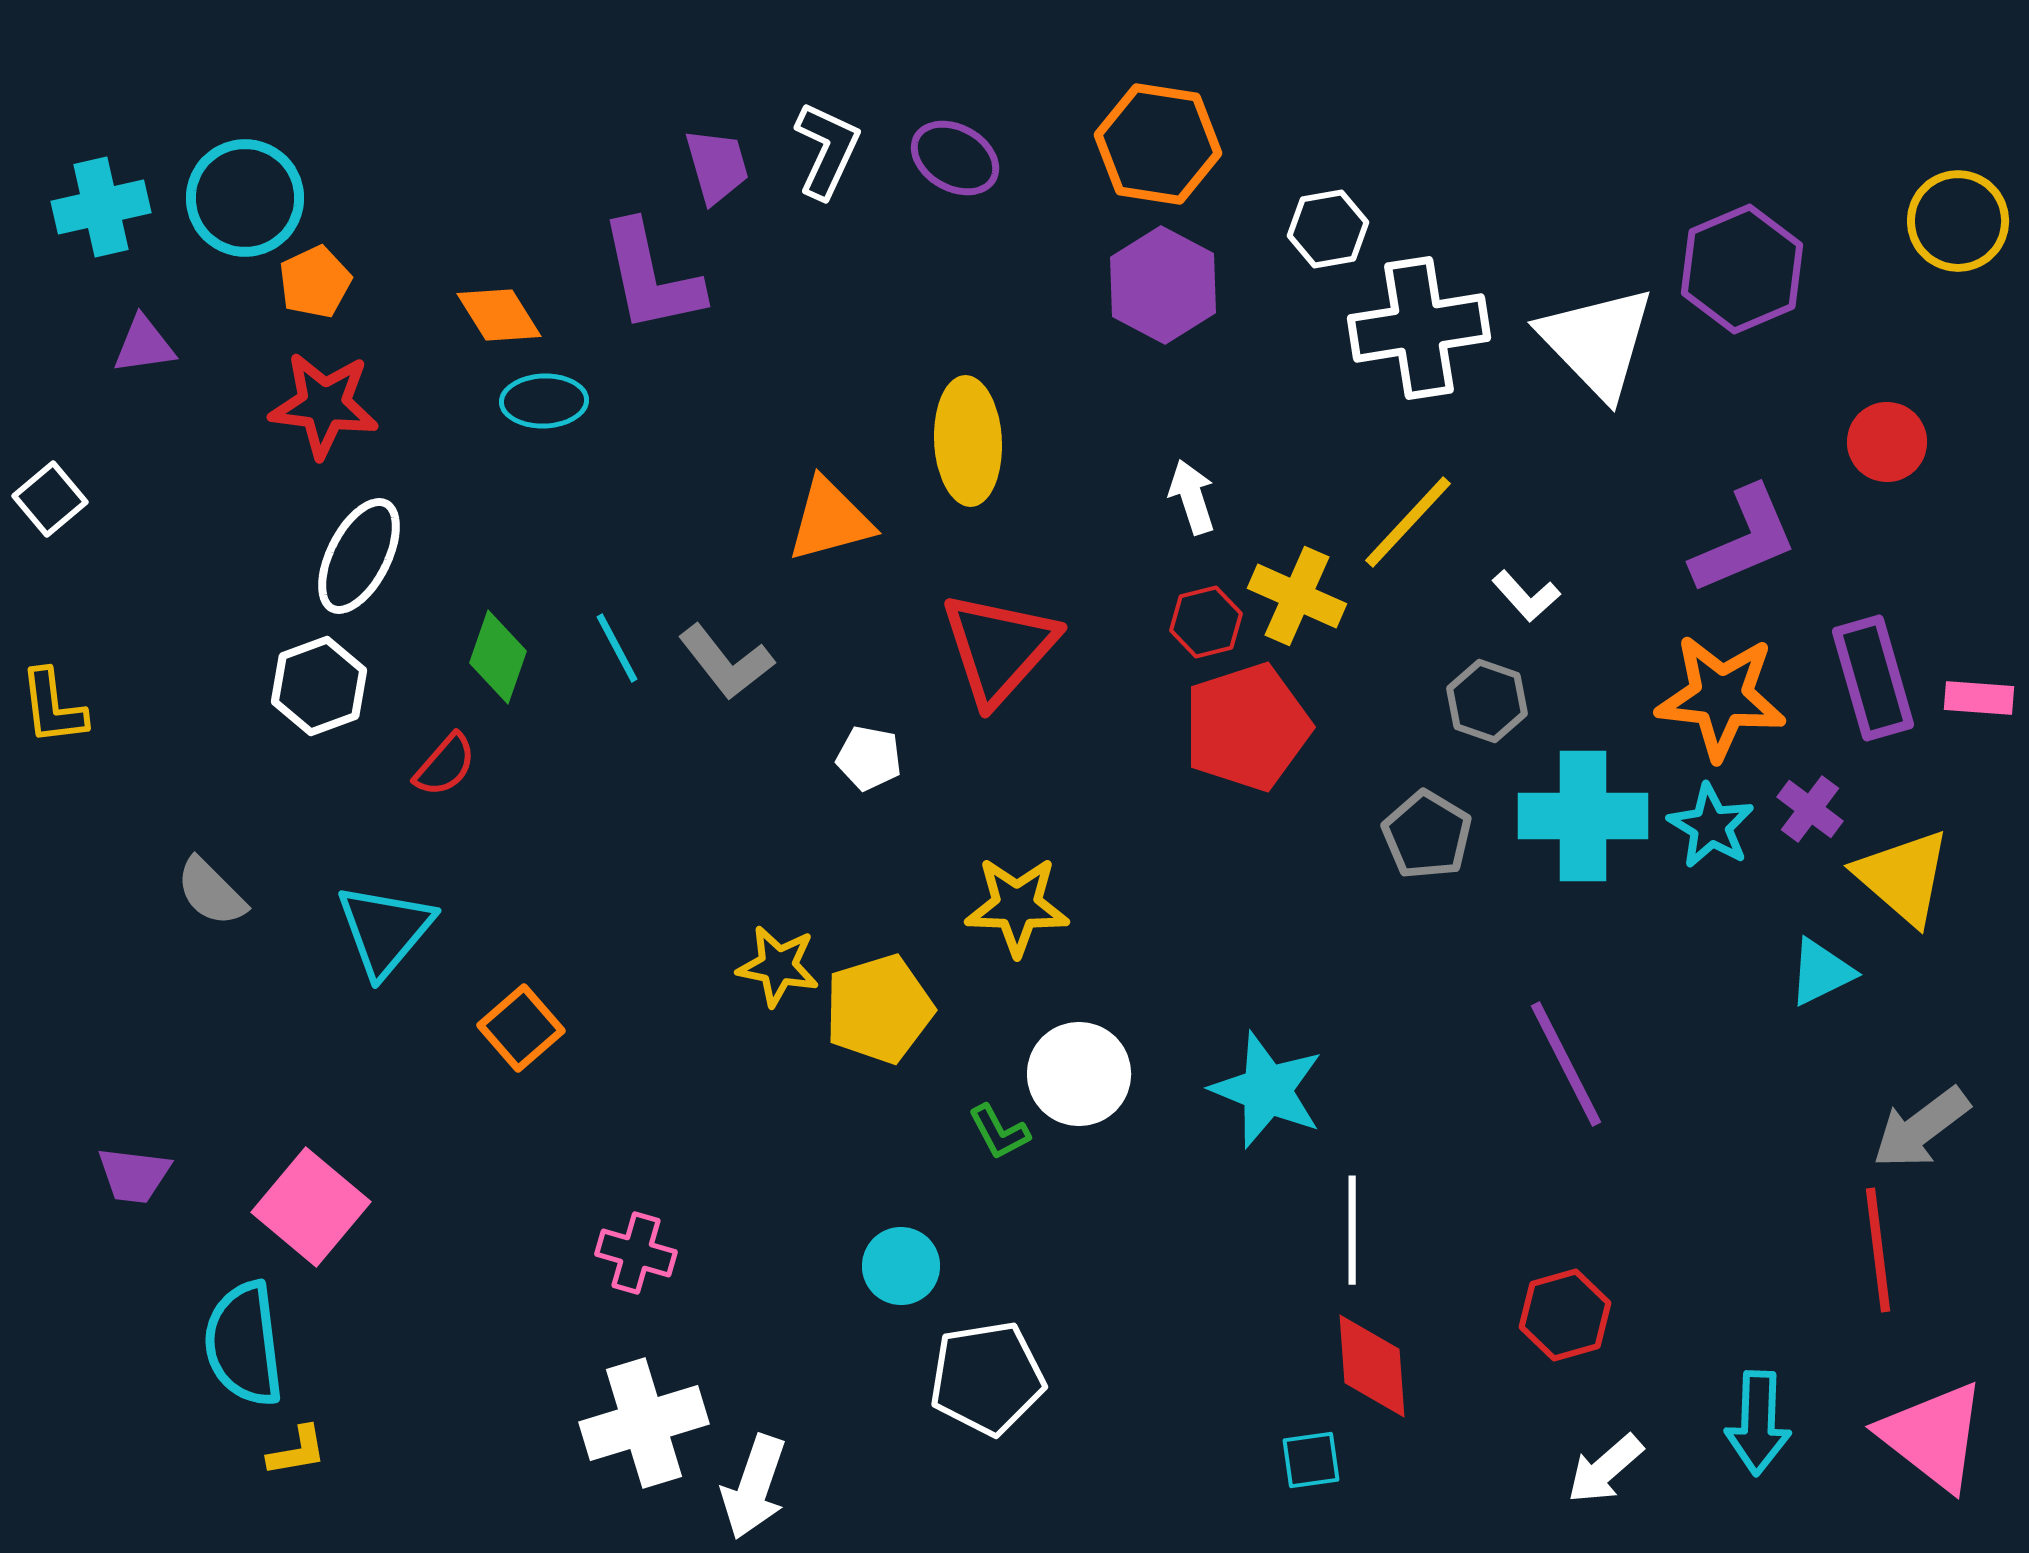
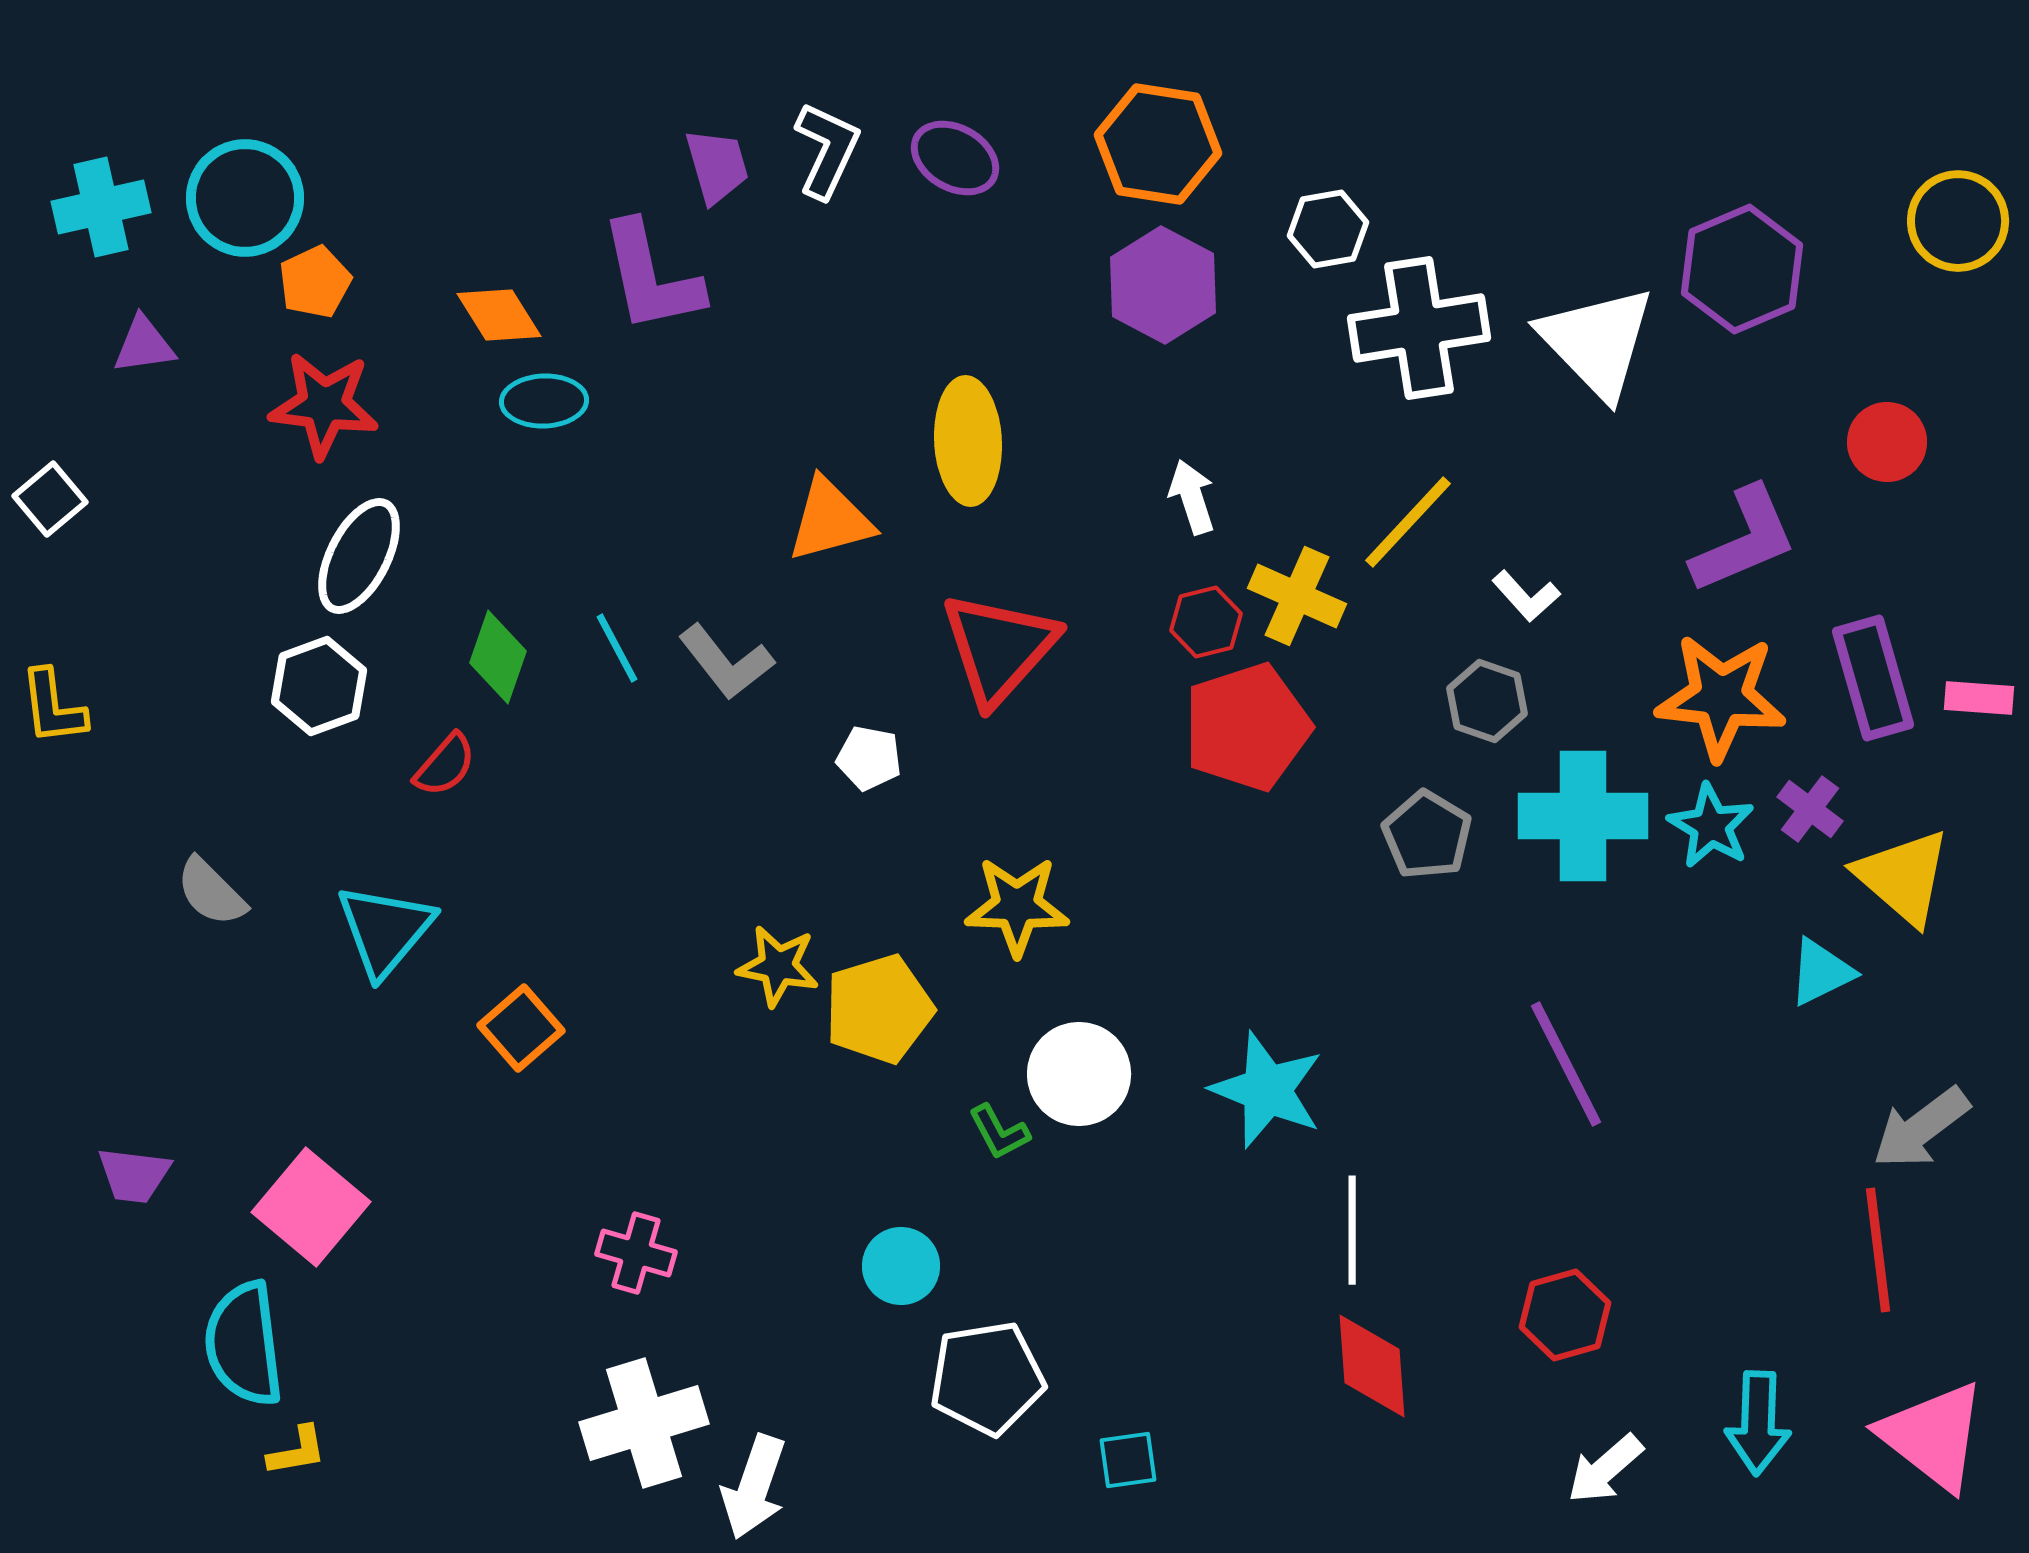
cyan square at (1311, 1460): moved 183 px left
